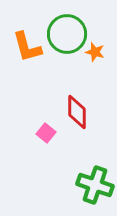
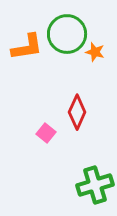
orange L-shape: rotated 84 degrees counterclockwise
red diamond: rotated 24 degrees clockwise
green cross: rotated 36 degrees counterclockwise
